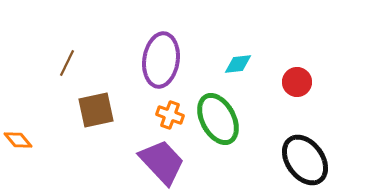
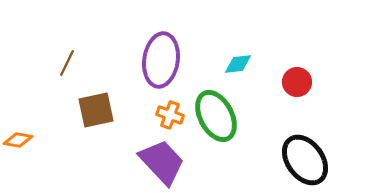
green ellipse: moved 2 px left, 3 px up
orange diamond: rotated 40 degrees counterclockwise
